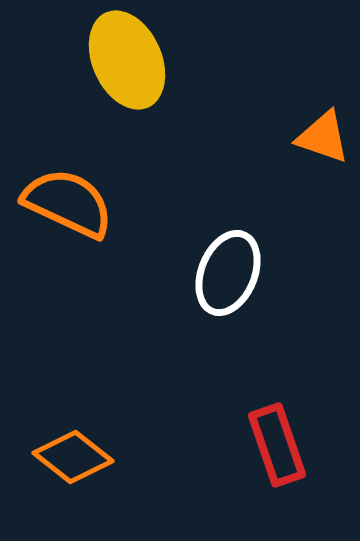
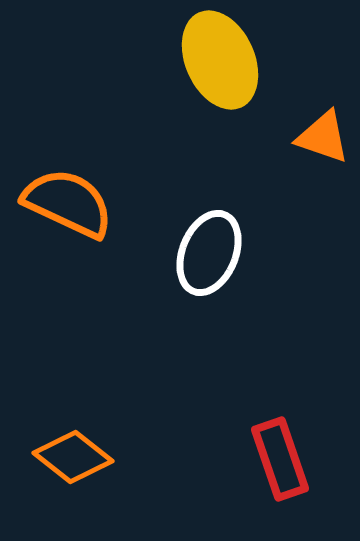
yellow ellipse: moved 93 px right
white ellipse: moved 19 px left, 20 px up
red rectangle: moved 3 px right, 14 px down
